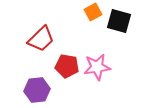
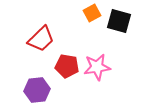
orange square: moved 1 px left, 1 px down
